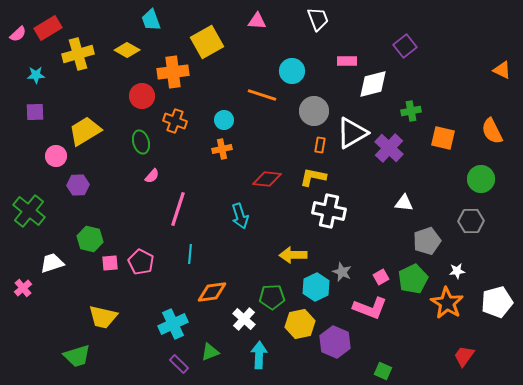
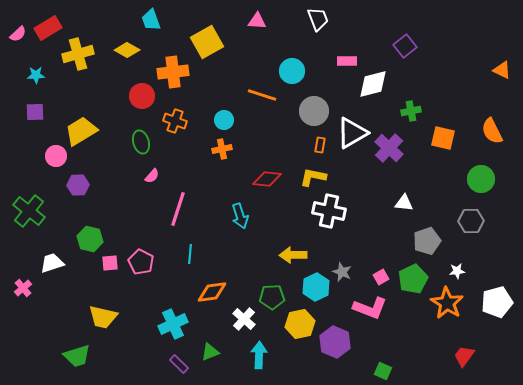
yellow trapezoid at (85, 131): moved 4 px left
